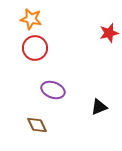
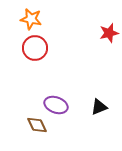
purple ellipse: moved 3 px right, 15 px down
